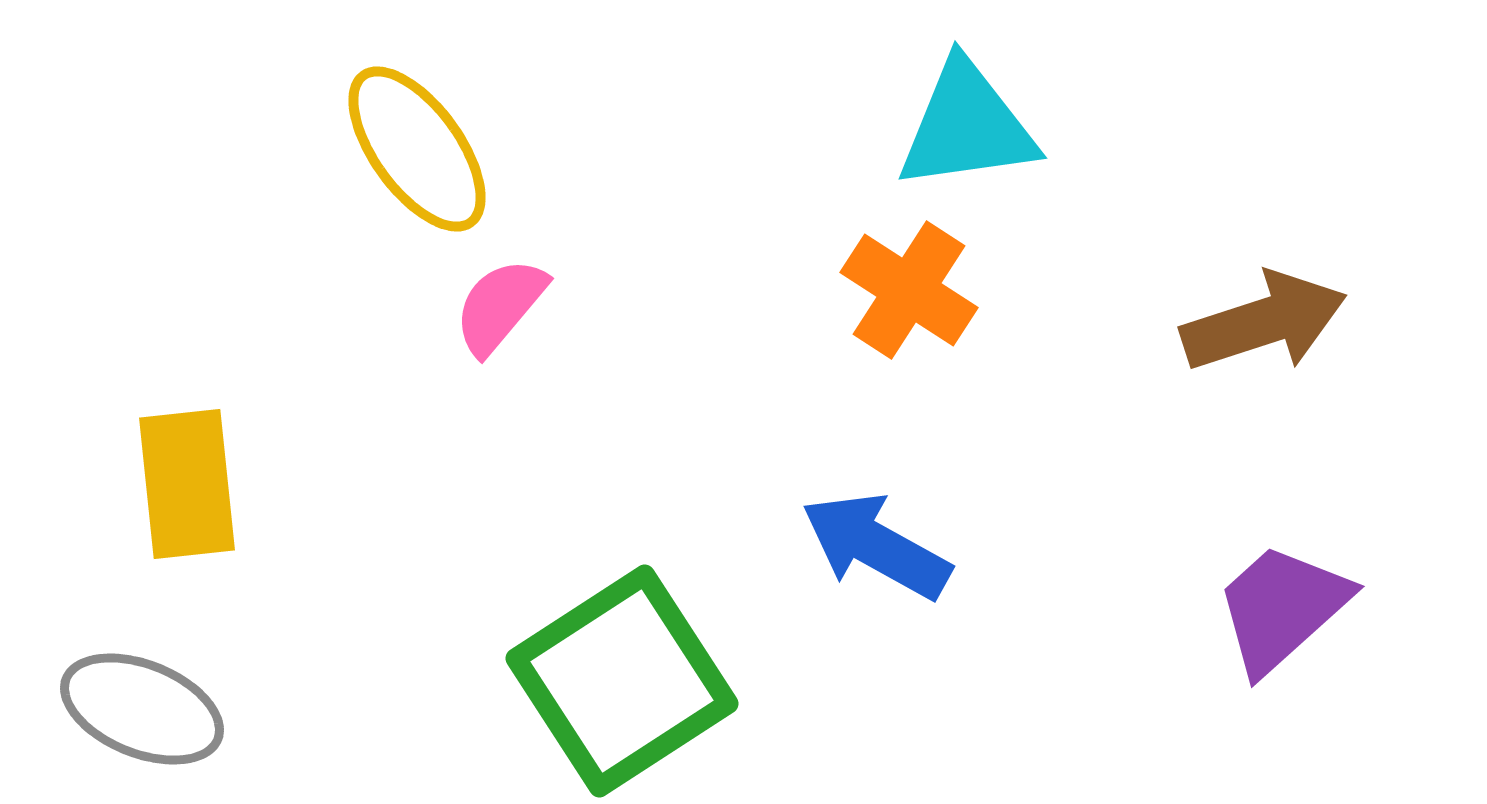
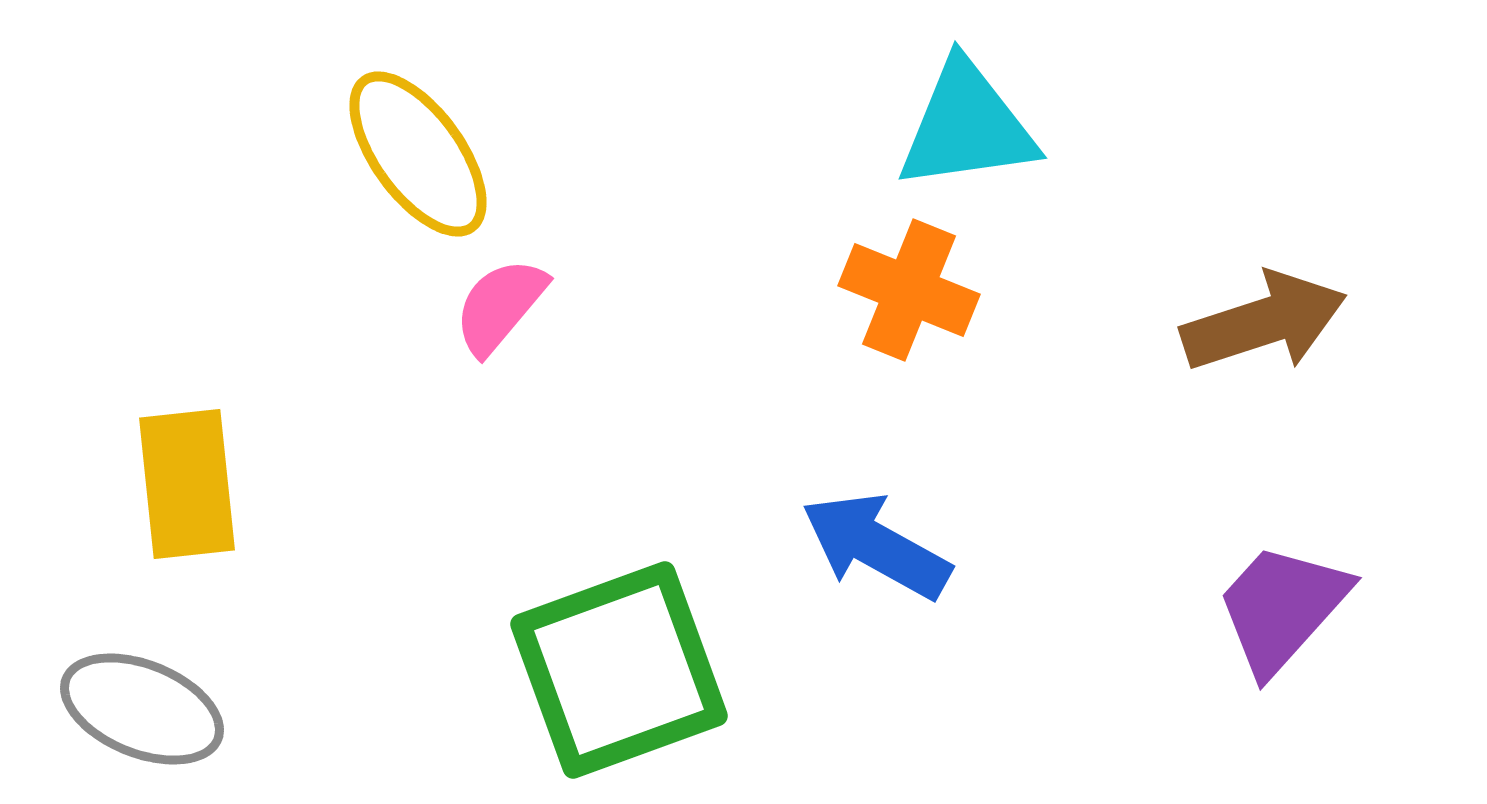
yellow ellipse: moved 1 px right, 5 px down
orange cross: rotated 11 degrees counterclockwise
purple trapezoid: rotated 6 degrees counterclockwise
green square: moved 3 px left, 11 px up; rotated 13 degrees clockwise
